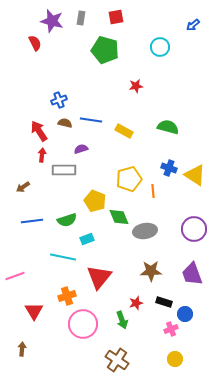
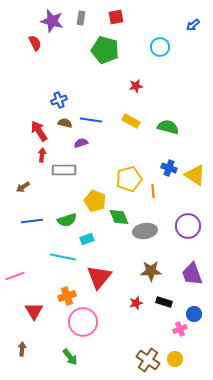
yellow rectangle at (124, 131): moved 7 px right, 10 px up
purple semicircle at (81, 149): moved 6 px up
purple circle at (194, 229): moved 6 px left, 3 px up
blue circle at (185, 314): moved 9 px right
green arrow at (122, 320): moved 52 px left, 37 px down; rotated 18 degrees counterclockwise
pink circle at (83, 324): moved 2 px up
pink cross at (171, 329): moved 9 px right
brown cross at (117, 360): moved 31 px right
